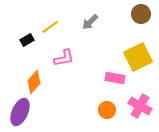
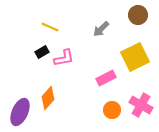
brown circle: moved 3 px left, 1 px down
gray arrow: moved 11 px right, 7 px down
yellow line: rotated 60 degrees clockwise
black rectangle: moved 15 px right, 12 px down
yellow square: moved 3 px left
pink rectangle: moved 9 px left; rotated 36 degrees counterclockwise
orange diamond: moved 14 px right, 16 px down
pink cross: moved 1 px right, 1 px up
orange circle: moved 5 px right
